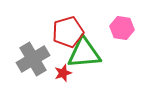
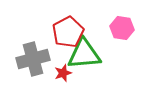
red pentagon: rotated 12 degrees counterclockwise
green triangle: moved 1 px down
gray cross: rotated 16 degrees clockwise
